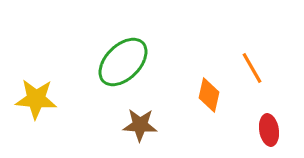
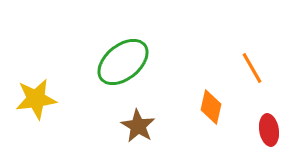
green ellipse: rotated 6 degrees clockwise
orange diamond: moved 2 px right, 12 px down
yellow star: rotated 12 degrees counterclockwise
brown star: moved 2 px left, 1 px down; rotated 28 degrees clockwise
